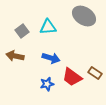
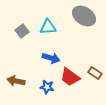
brown arrow: moved 1 px right, 25 px down
red trapezoid: moved 2 px left
blue star: moved 3 px down; rotated 24 degrees clockwise
